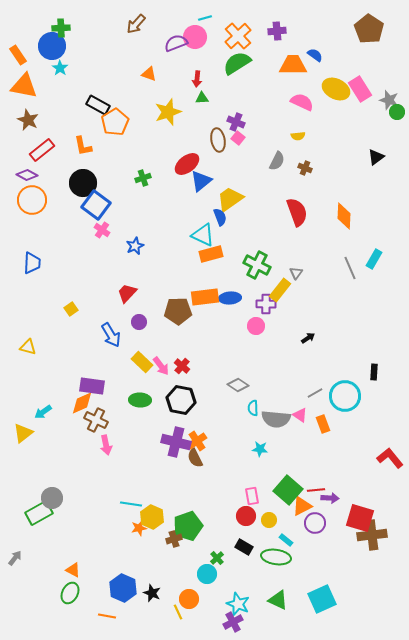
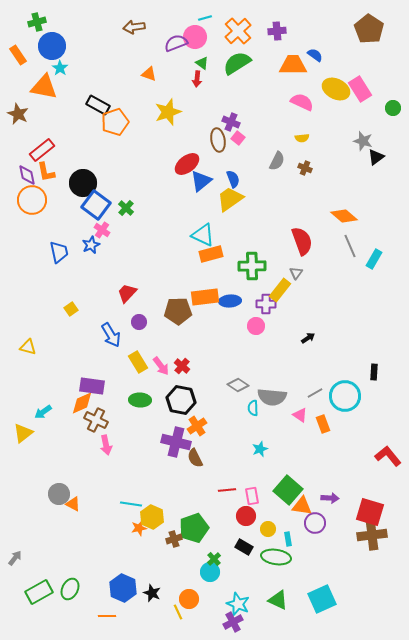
brown arrow at (136, 24): moved 2 px left, 3 px down; rotated 40 degrees clockwise
green cross at (61, 28): moved 24 px left, 6 px up; rotated 12 degrees counterclockwise
orange cross at (238, 36): moved 5 px up
orange triangle at (24, 86): moved 20 px right, 1 px down
green triangle at (202, 98): moved 35 px up; rotated 40 degrees clockwise
gray star at (389, 100): moved 26 px left, 41 px down
green circle at (397, 112): moved 4 px left, 4 px up
brown star at (28, 120): moved 10 px left, 6 px up
orange pentagon at (115, 122): rotated 12 degrees clockwise
purple cross at (236, 122): moved 5 px left
yellow semicircle at (298, 136): moved 4 px right, 2 px down
orange L-shape at (83, 146): moved 37 px left, 26 px down
purple diamond at (27, 175): rotated 50 degrees clockwise
green cross at (143, 178): moved 17 px left, 30 px down; rotated 28 degrees counterclockwise
red semicircle at (297, 212): moved 5 px right, 29 px down
orange diamond at (344, 216): rotated 52 degrees counterclockwise
blue semicircle at (220, 217): moved 13 px right, 38 px up
blue star at (135, 246): moved 44 px left, 1 px up
blue trapezoid at (32, 263): moved 27 px right, 11 px up; rotated 15 degrees counterclockwise
green cross at (257, 265): moved 5 px left, 1 px down; rotated 28 degrees counterclockwise
gray line at (350, 268): moved 22 px up
blue ellipse at (230, 298): moved 3 px down
yellow rectangle at (142, 362): moved 4 px left; rotated 15 degrees clockwise
gray semicircle at (276, 419): moved 4 px left, 22 px up
orange cross at (197, 441): moved 15 px up
cyan star at (260, 449): rotated 28 degrees counterclockwise
red L-shape at (390, 458): moved 2 px left, 2 px up
red line at (316, 490): moved 89 px left
gray circle at (52, 498): moved 7 px right, 4 px up
orange triangle at (302, 506): rotated 35 degrees clockwise
green rectangle at (39, 513): moved 79 px down
red square at (360, 518): moved 10 px right, 6 px up
yellow circle at (269, 520): moved 1 px left, 9 px down
green pentagon at (188, 526): moved 6 px right, 2 px down
cyan rectangle at (286, 540): moved 2 px right, 1 px up; rotated 40 degrees clockwise
green cross at (217, 558): moved 3 px left, 1 px down
orange triangle at (73, 570): moved 66 px up
cyan circle at (207, 574): moved 3 px right, 2 px up
green ellipse at (70, 593): moved 4 px up
orange line at (107, 616): rotated 12 degrees counterclockwise
